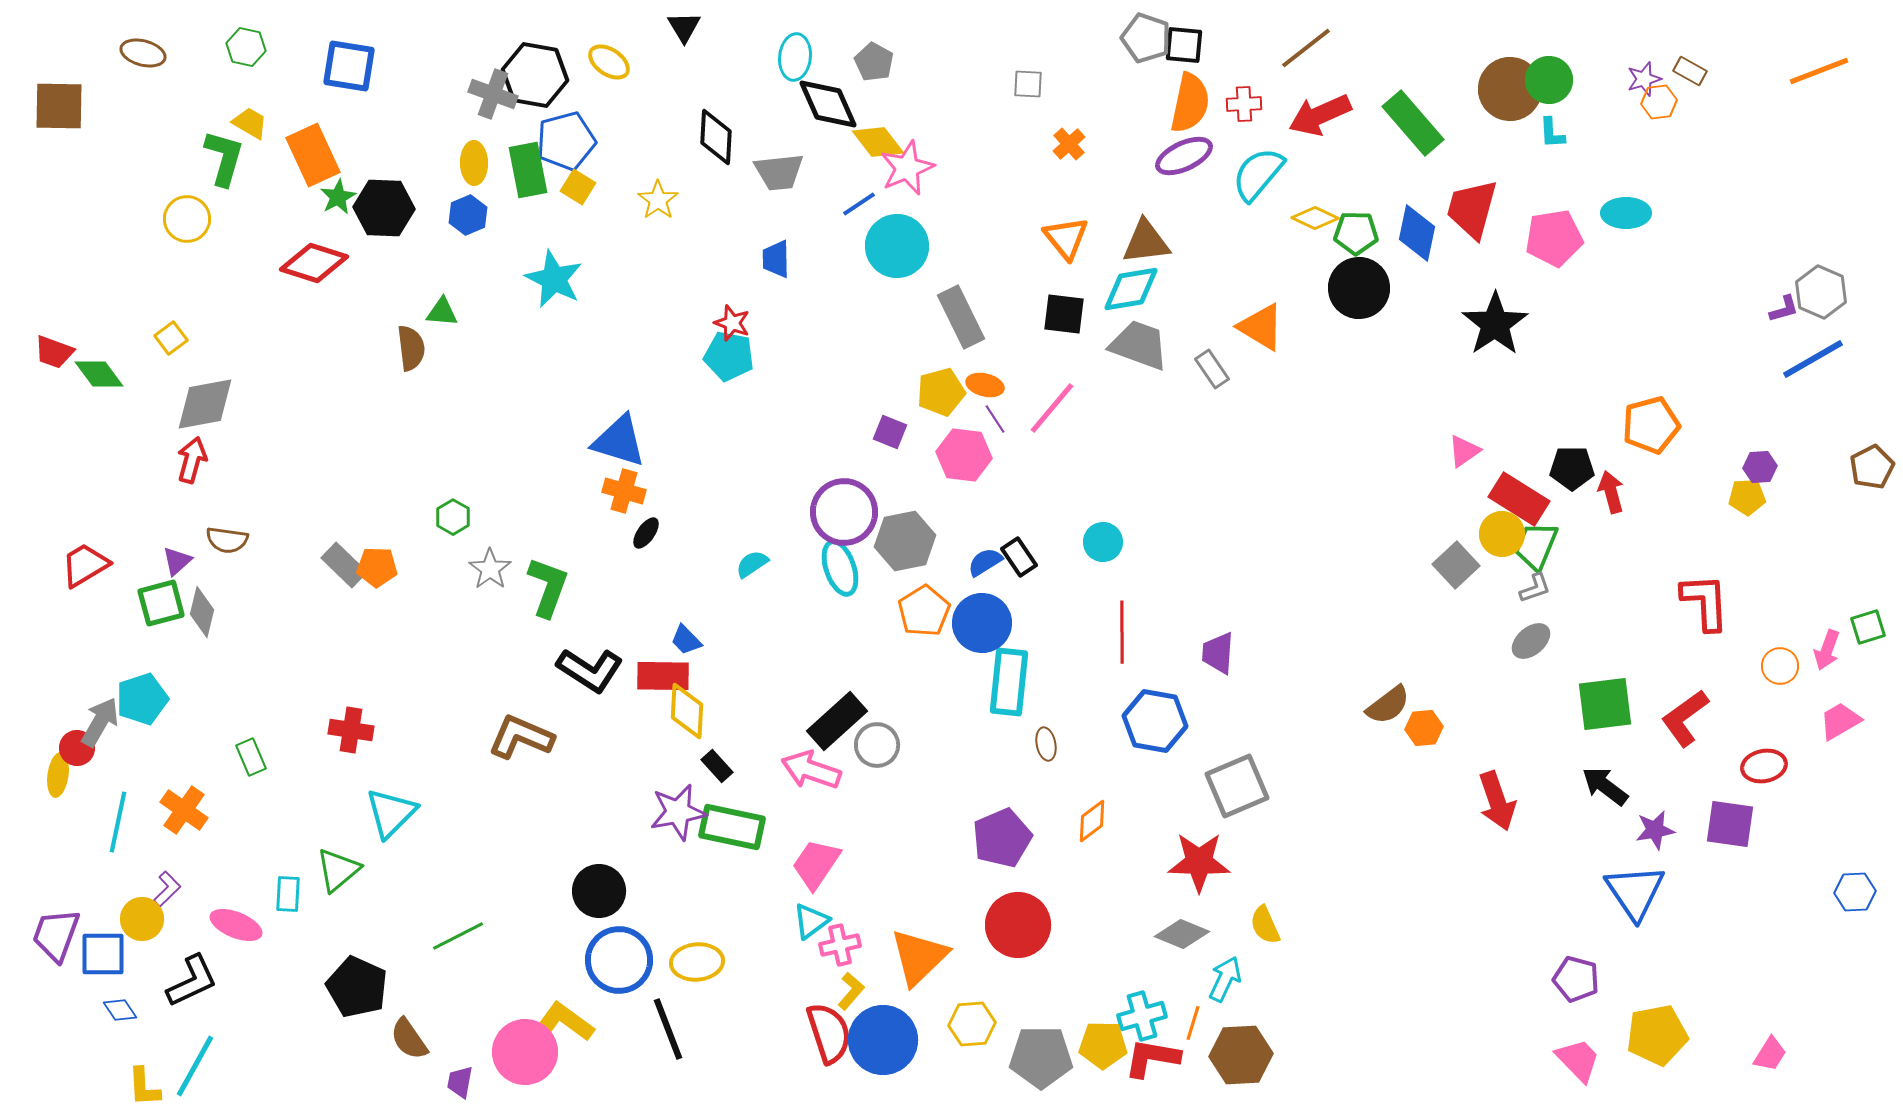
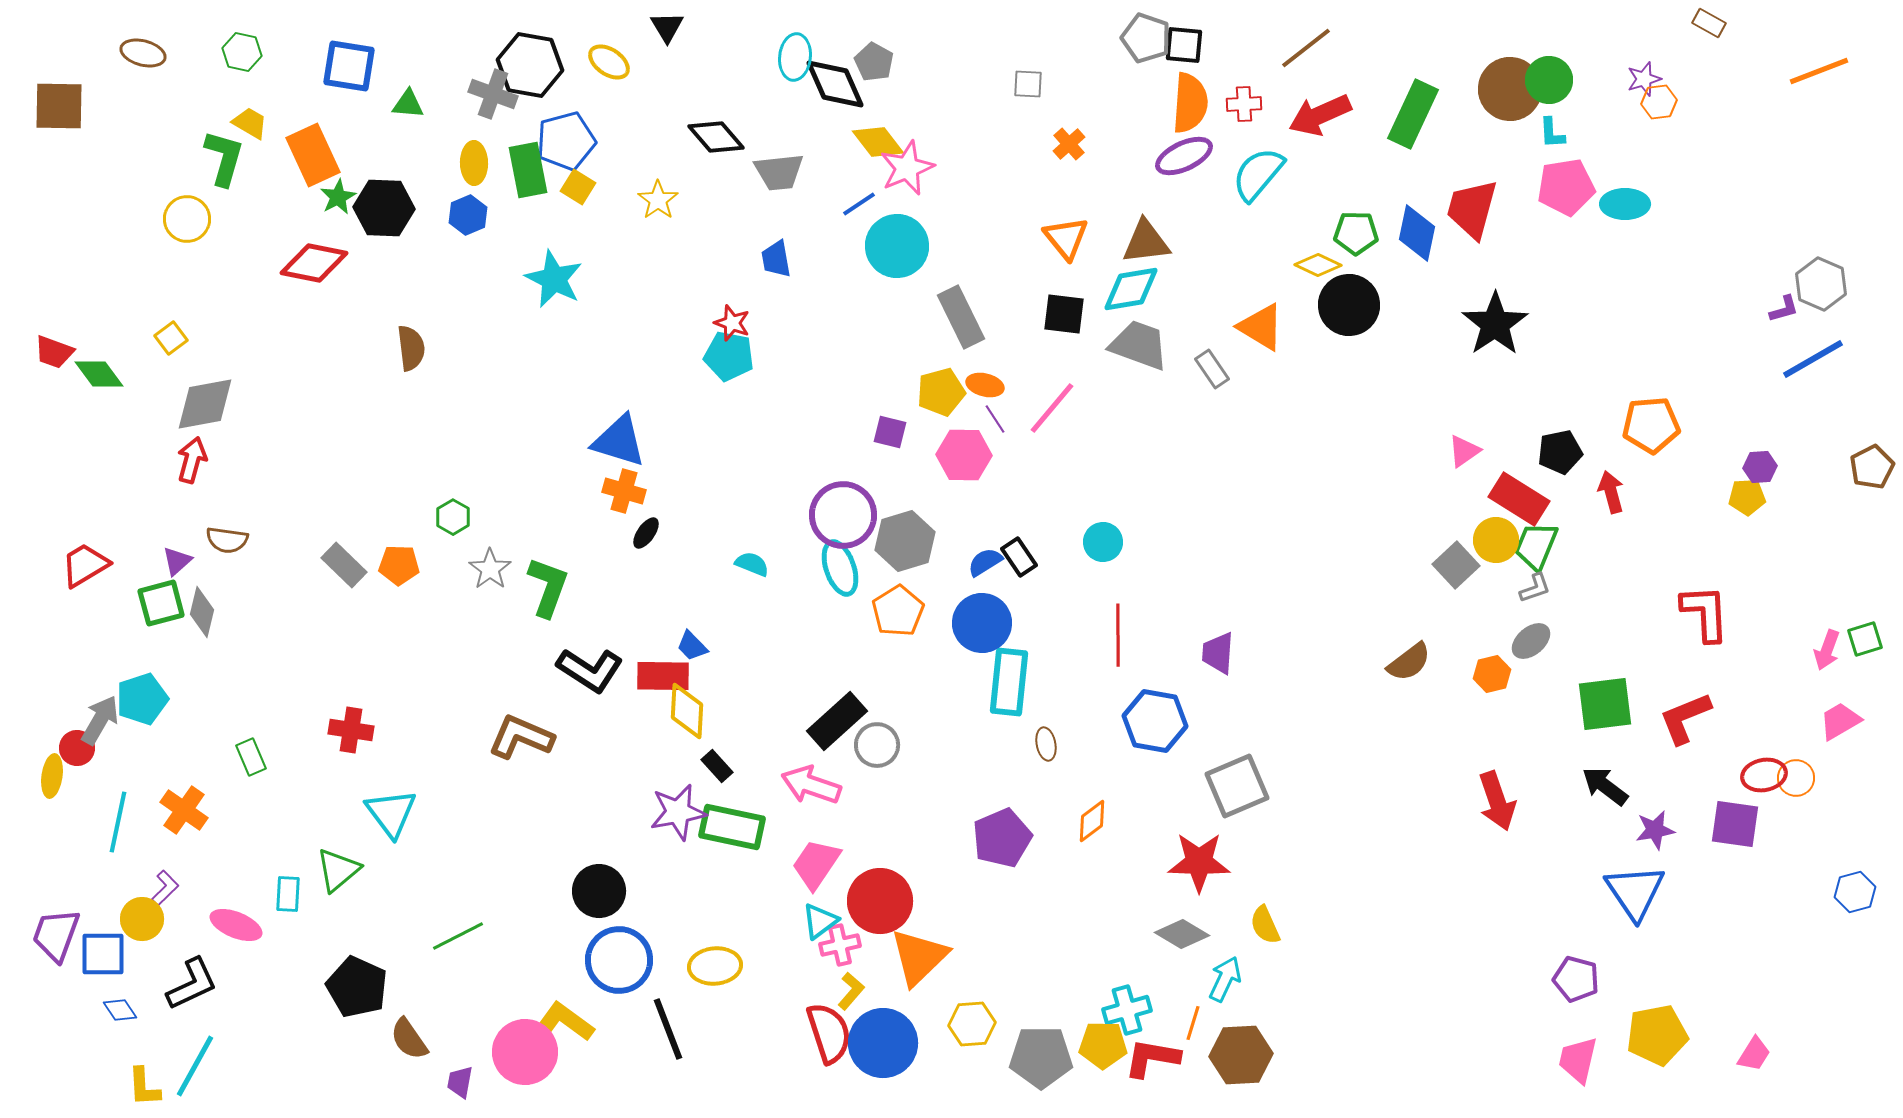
black triangle at (684, 27): moved 17 px left
green hexagon at (246, 47): moved 4 px left, 5 px down
brown rectangle at (1690, 71): moved 19 px right, 48 px up
black hexagon at (535, 75): moved 5 px left, 10 px up
orange semicircle at (1190, 103): rotated 8 degrees counterclockwise
black diamond at (828, 104): moved 7 px right, 20 px up
green rectangle at (1413, 123): moved 9 px up; rotated 66 degrees clockwise
black diamond at (716, 137): rotated 44 degrees counterclockwise
cyan ellipse at (1626, 213): moved 1 px left, 9 px up
yellow diamond at (1315, 218): moved 3 px right, 47 px down
pink pentagon at (1554, 238): moved 12 px right, 51 px up
blue trapezoid at (776, 259): rotated 9 degrees counterclockwise
red diamond at (314, 263): rotated 6 degrees counterclockwise
black circle at (1359, 288): moved 10 px left, 17 px down
gray hexagon at (1821, 292): moved 8 px up
green triangle at (442, 312): moved 34 px left, 208 px up
orange pentagon at (1651, 425): rotated 10 degrees clockwise
purple square at (890, 432): rotated 8 degrees counterclockwise
pink hexagon at (964, 455): rotated 6 degrees counterclockwise
black pentagon at (1572, 468): moved 12 px left, 16 px up; rotated 12 degrees counterclockwise
purple circle at (844, 512): moved 1 px left, 3 px down
yellow circle at (1502, 534): moved 6 px left, 6 px down
gray hexagon at (905, 541): rotated 6 degrees counterclockwise
cyan semicircle at (752, 564): rotated 56 degrees clockwise
orange pentagon at (377, 567): moved 22 px right, 2 px up
red L-shape at (1705, 602): moved 11 px down
orange pentagon at (924, 611): moved 26 px left
green square at (1868, 627): moved 3 px left, 12 px down
red line at (1122, 632): moved 4 px left, 3 px down
blue trapezoid at (686, 640): moved 6 px right, 6 px down
orange circle at (1780, 666): moved 16 px right, 112 px down
brown semicircle at (1388, 705): moved 21 px right, 43 px up
red L-shape at (1685, 718): rotated 14 degrees clockwise
gray arrow at (100, 722): moved 2 px up
orange hexagon at (1424, 728): moved 68 px right, 54 px up; rotated 9 degrees counterclockwise
red ellipse at (1764, 766): moved 9 px down
pink arrow at (811, 770): moved 15 px down
yellow ellipse at (58, 775): moved 6 px left, 1 px down
cyan triangle at (391, 813): rotated 22 degrees counterclockwise
purple square at (1730, 824): moved 5 px right
purple L-shape at (167, 889): moved 2 px left, 1 px up
blue hexagon at (1855, 892): rotated 12 degrees counterclockwise
cyan triangle at (811, 921): moved 9 px right
red circle at (1018, 925): moved 138 px left, 24 px up
gray diamond at (1182, 934): rotated 8 degrees clockwise
yellow ellipse at (697, 962): moved 18 px right, 4 px down
black L-shape at (192, 981): moved 3 px down
cyan cross at (1142, 1016): moved 15 px left, 6 px up
blue circle at (883, 1040): moved 3 px down
pink trapezoid at (1770, 1054): moved 16 px left
pink trapezoid at (1578, 1060): rotated 123 degrees counterclockwise
